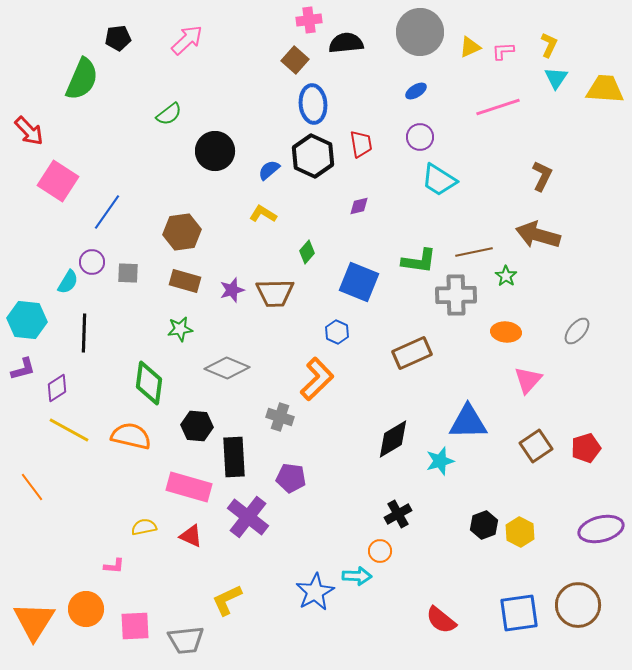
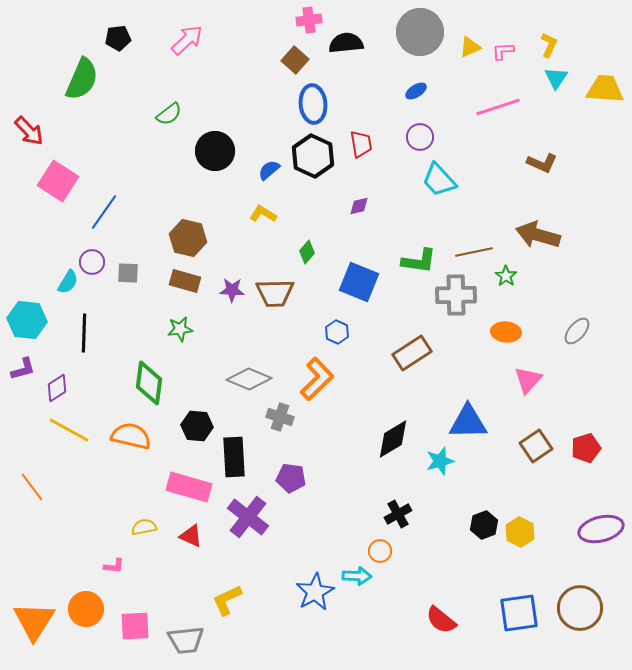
brown L-shape at (542, 176): moved 13 px up; rotated 88 degrees clockwise
cyan trapezoid at (439, 180): rotated 15 degrees clockwise
blue line at (107, 212): moved 3 px left
brown hexagon at (182, 232): moved 6 px right, 6 px down; rotated 21 degrees clockwise
purple star at (232, 290): rotated 20 degrees clockwise
brown rectangle at (412, 353): rotated 9 degrees counterclockwise
gray diamond at (227, 368): moved 22 px right, 11 px down
brown circle at (578, 605): moved 2 px right, 3 px down
